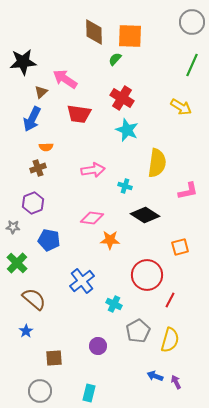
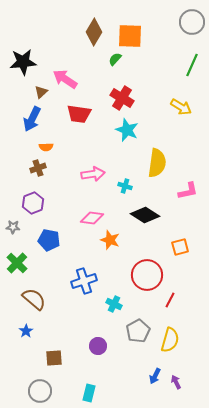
brown diamond at (94, 32): rotated 32 degrees clockwise
pink arrow at (93, 170): moved 4 px down
orange star at (110, 240): rotated 18 degrees clockwise
blue cross at (82, 281): moved 2 px right; rotated 20 degrees clockwise
blue arrow at (155, 376): rotated 84 degrees counterclockwise
